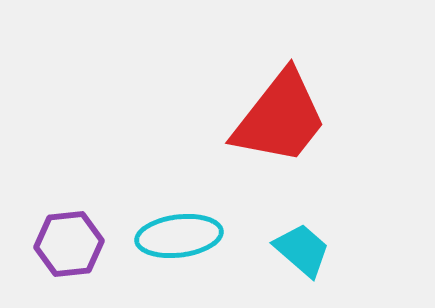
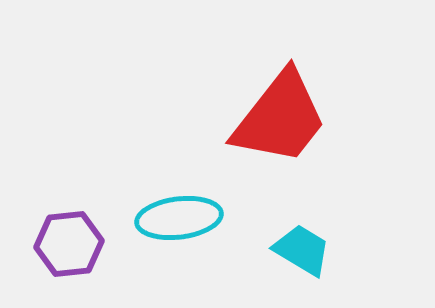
cyan ellipse: moved 18 px up
cyan trapezoid: rotated 10 degrees counterclockwise
